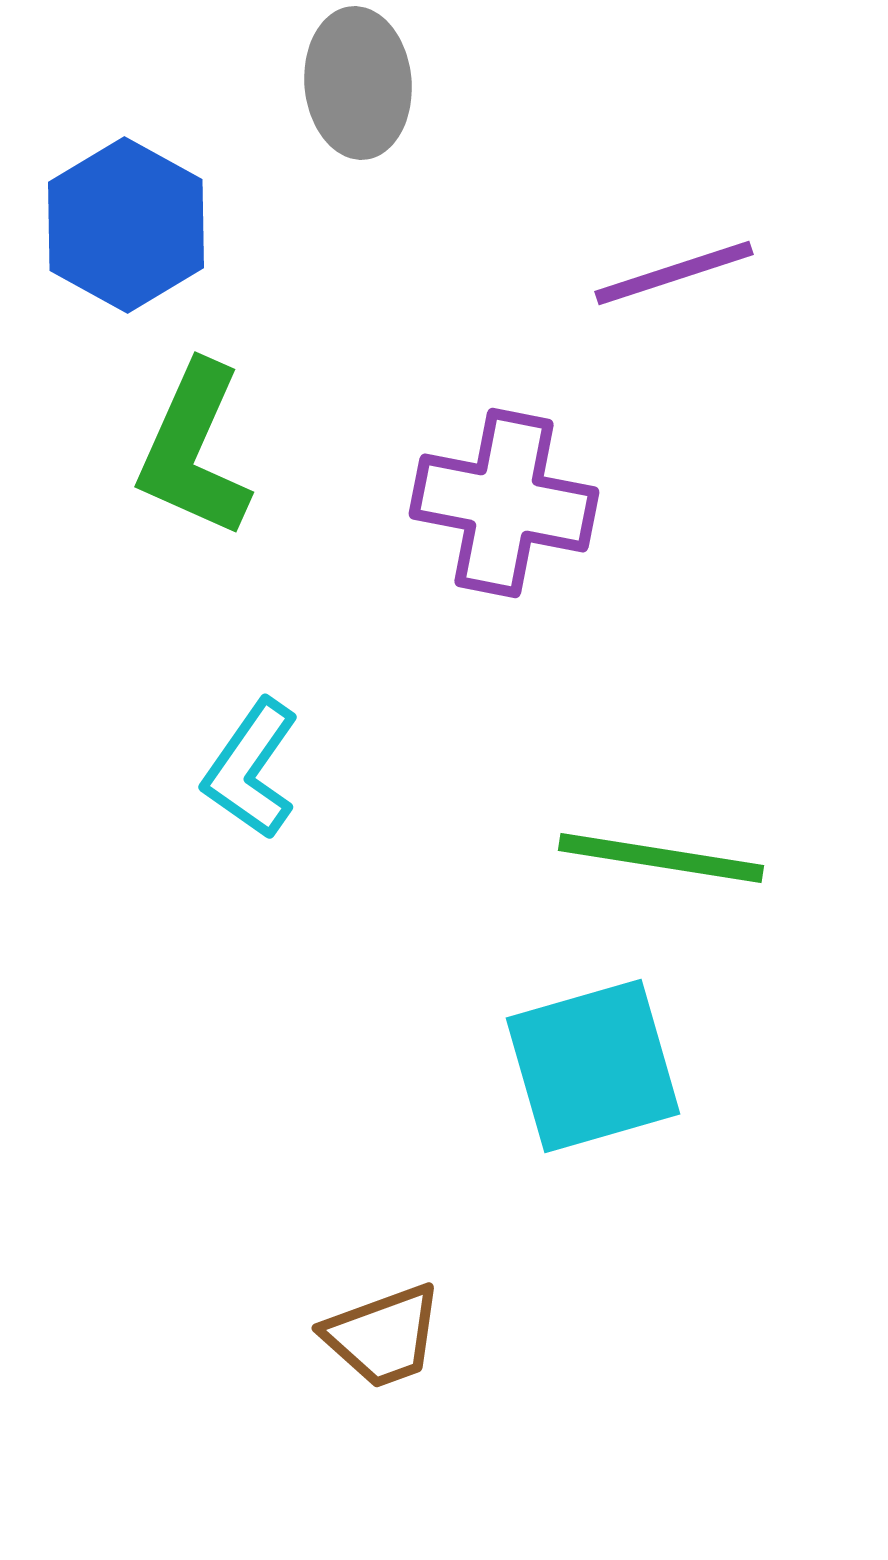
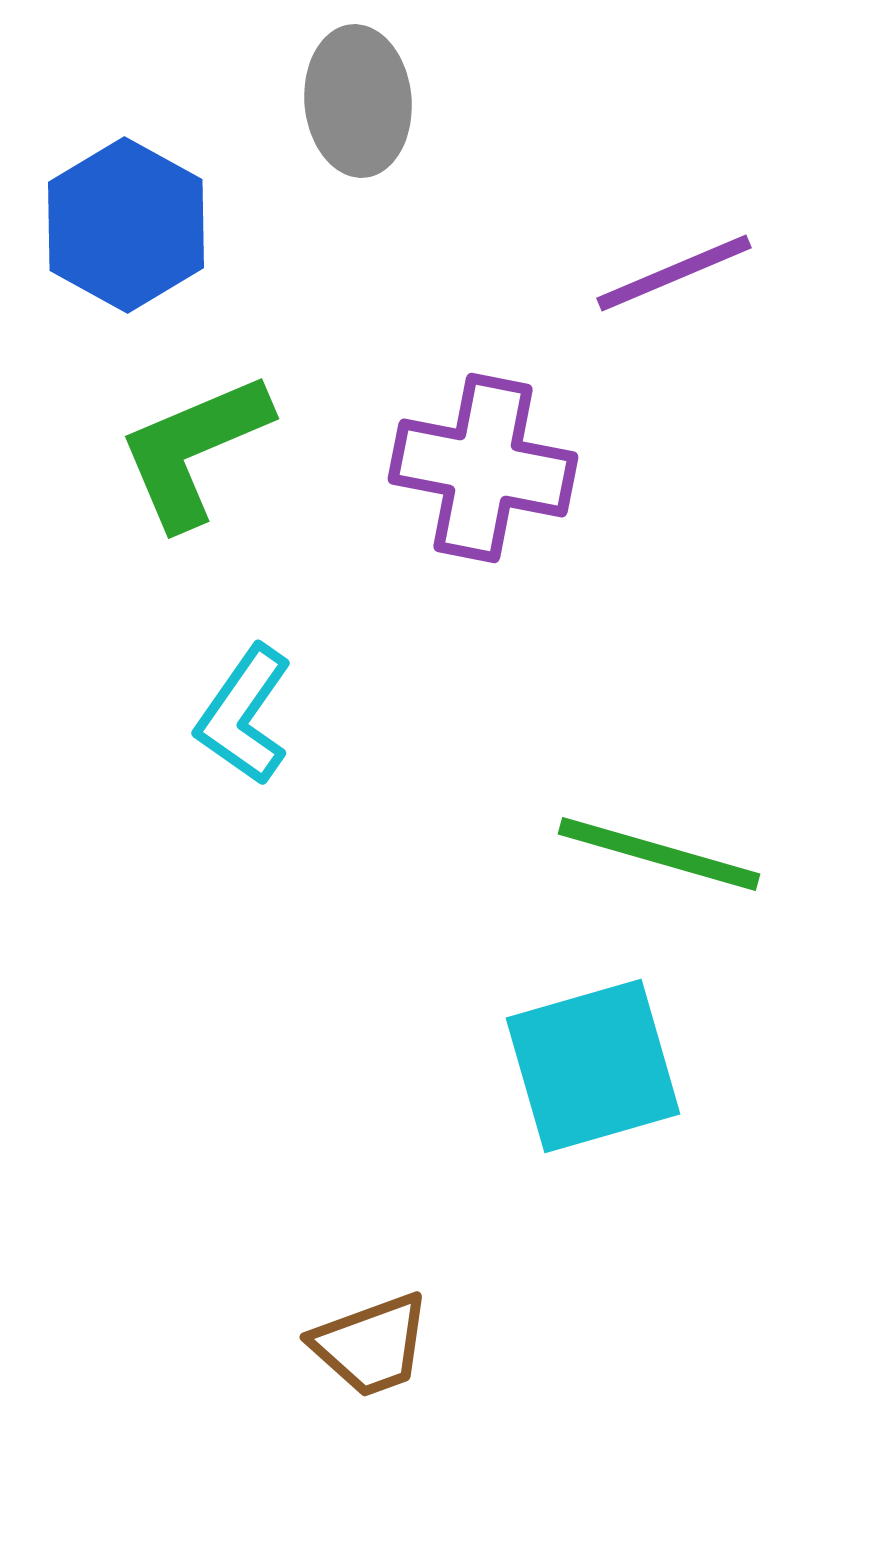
gray ellipse: moved 18 px down
purple line: rotated 5 degrees counterclockwise
green L-shape: rotated 43 degrees clockwise
purple cross: moved 21 px left, 35 px up
cyan L-shape: moved 7 px left, 54 px up
green line: moved 2 px left, 4 px up; rotated 7 degrees clockwise
brown trapezoid: moved 12 px left, 9 px down
